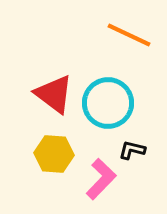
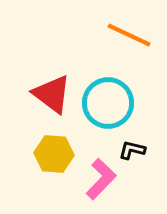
red triangle: moved 2 px left
